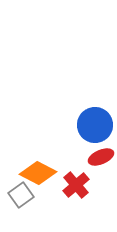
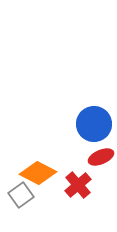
blue circle: moved 1 px left, 1 px up
red cross: moved 2 px right
